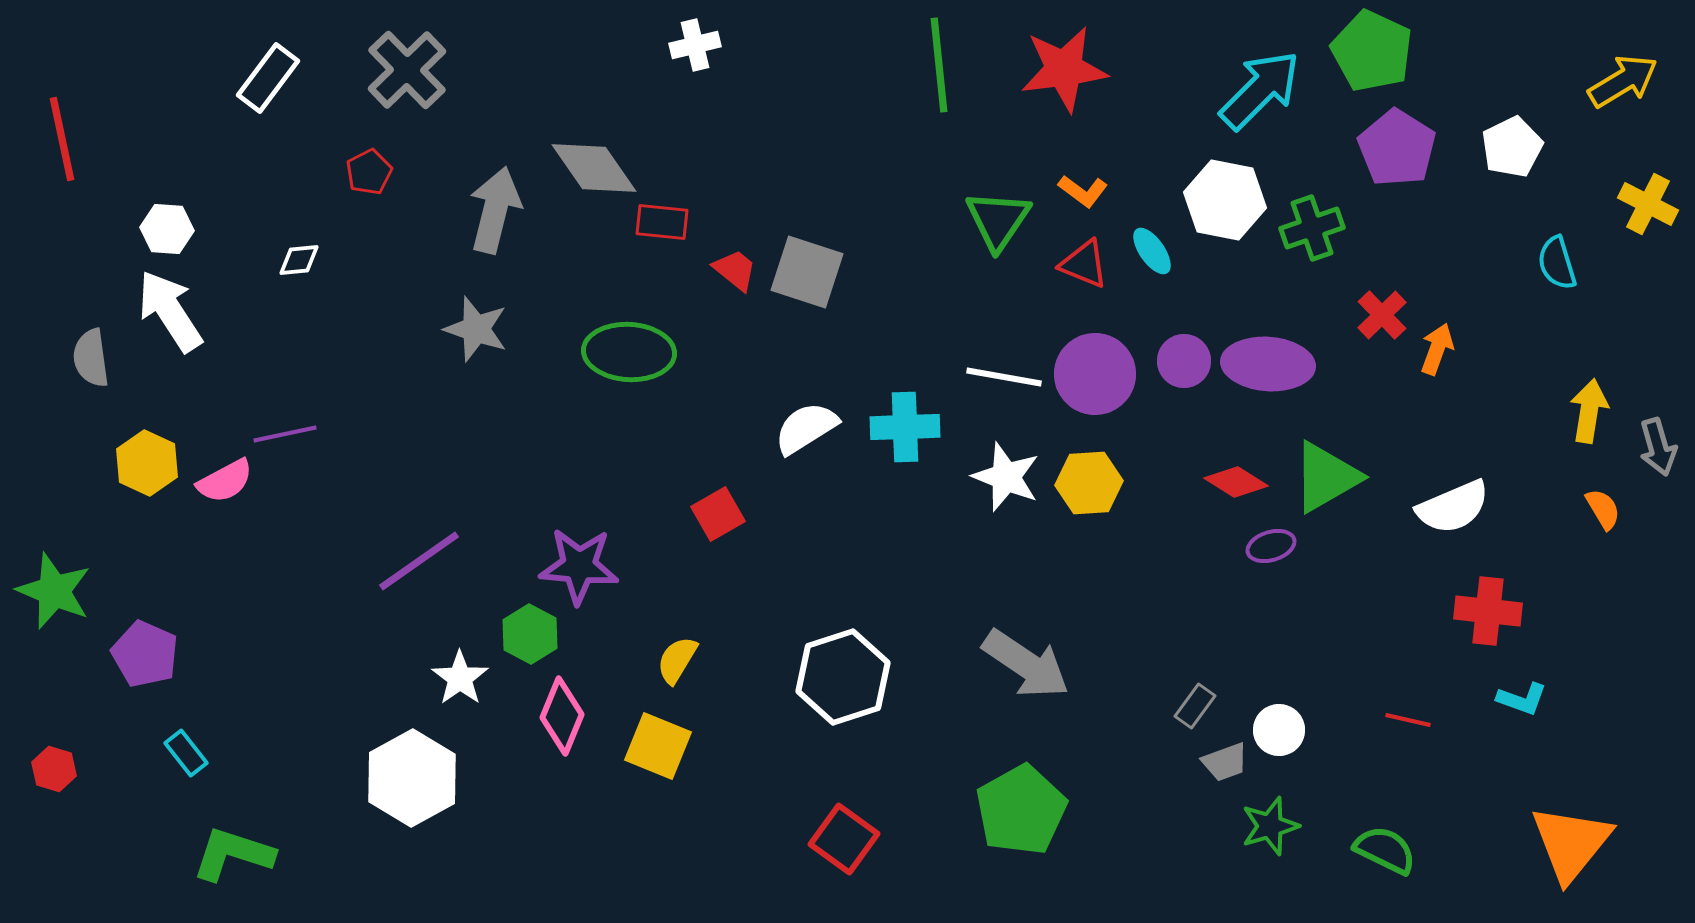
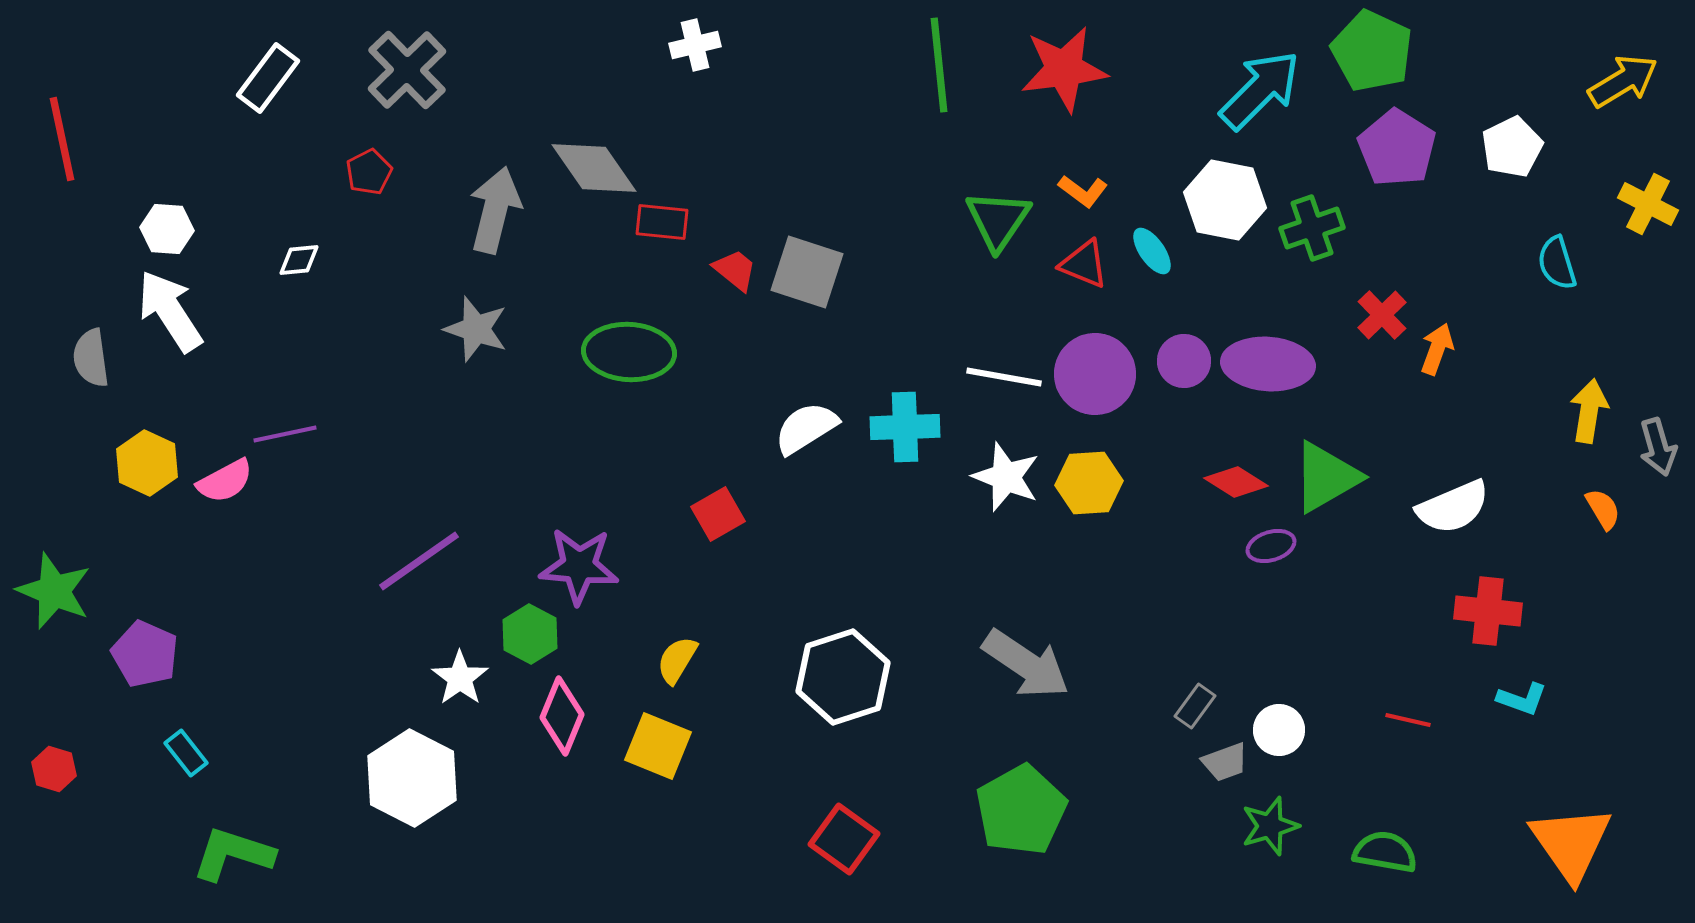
white hexagon at (412, 778): rotated 4 degrees counterclockwise
orange triangle at (1571, 843): rotated 14 degrees counterclockwise
green semicircle at (1385, 850): moved 2 px down; rotated 16 degrees counterclockwise
